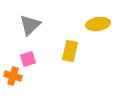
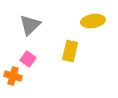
yellow ellipse: moved 5 px left, 3 px up
pink square: rotated 35 degrees counterclockwise
